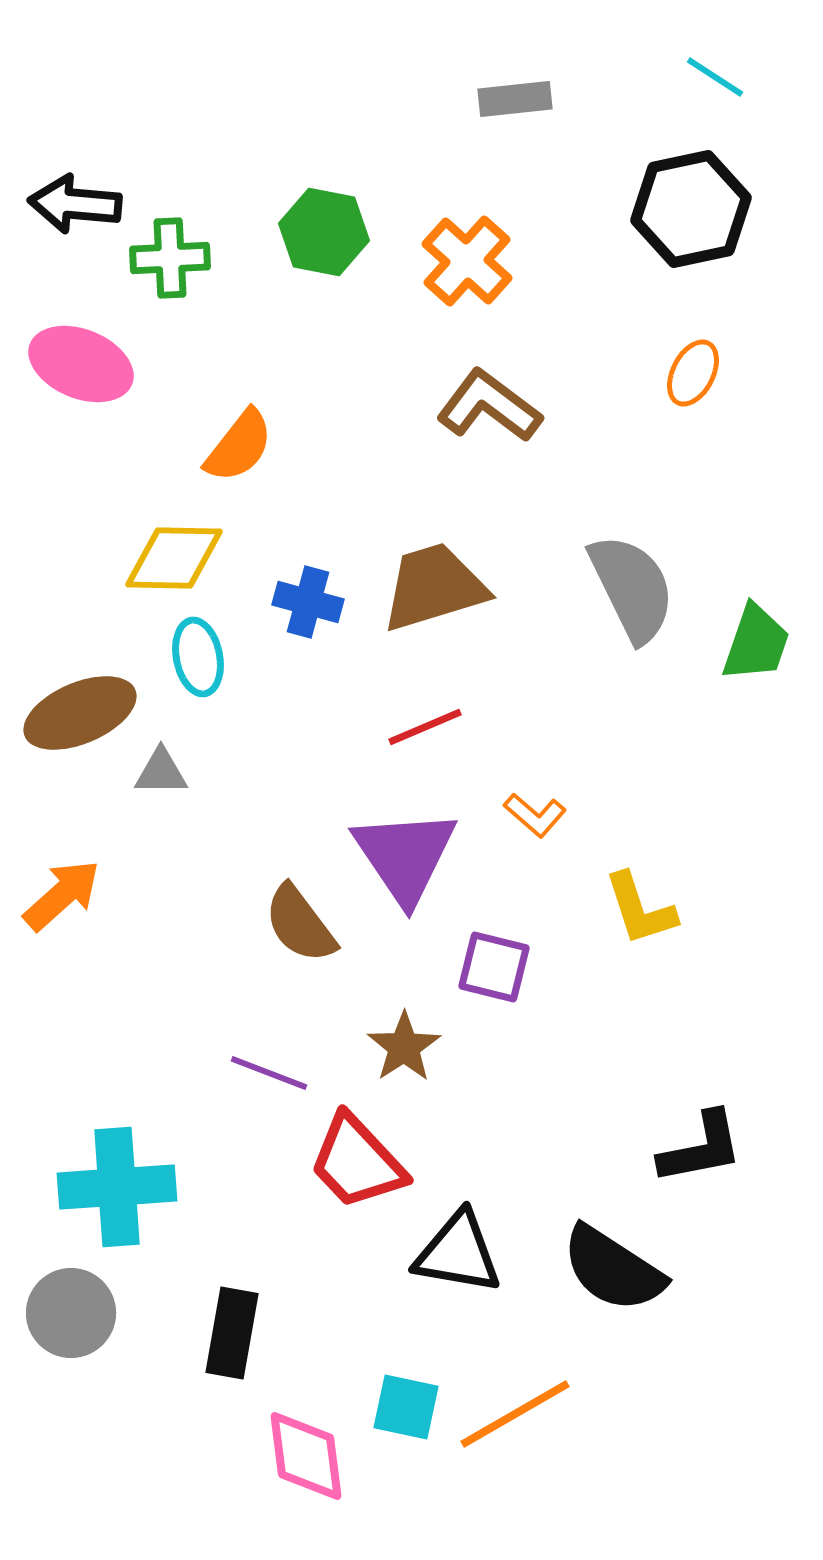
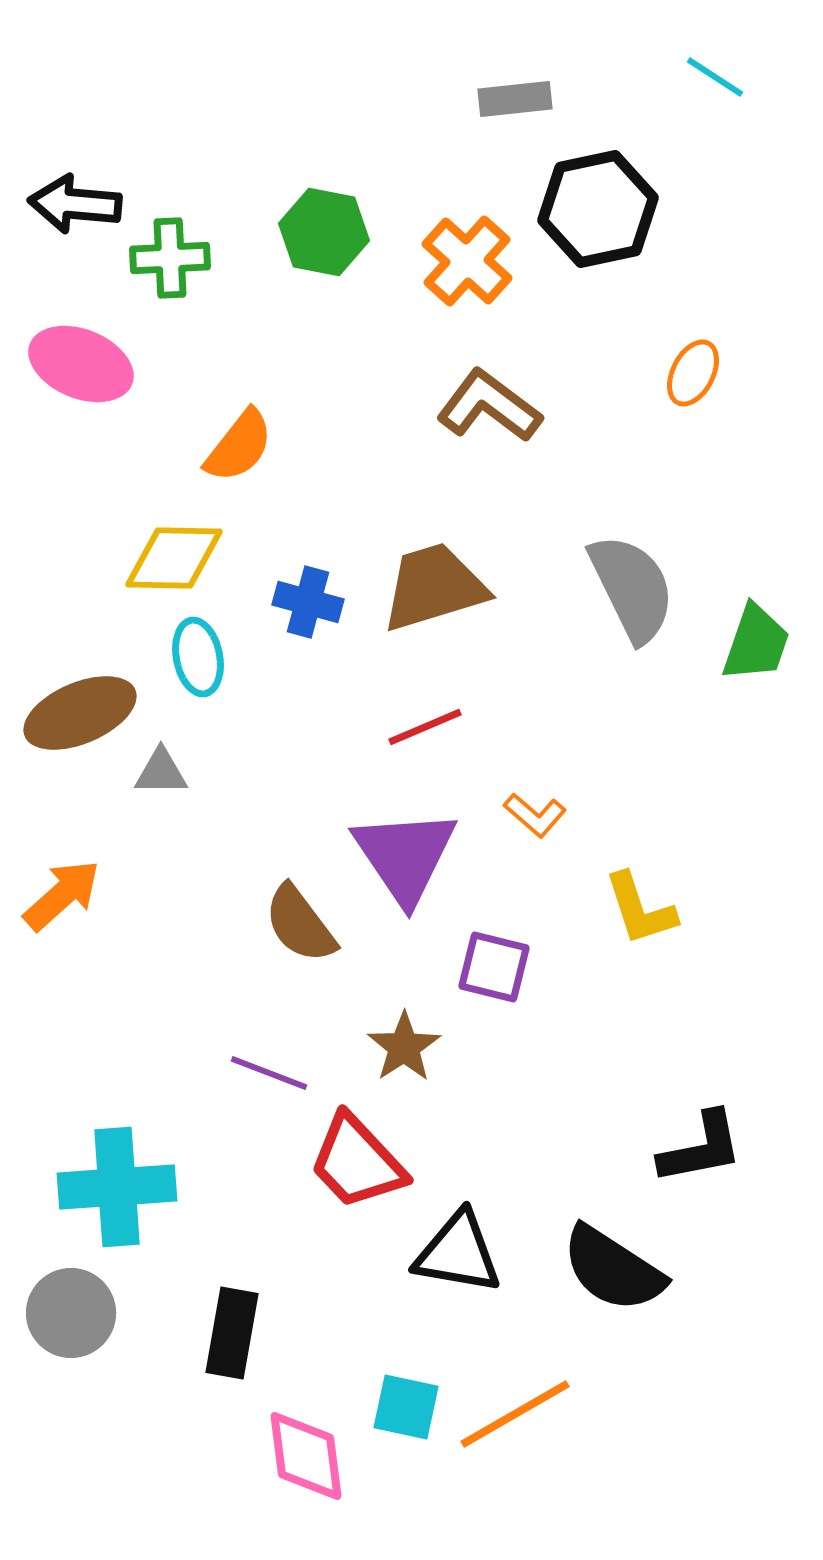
black hexagon: moved 93 px left
